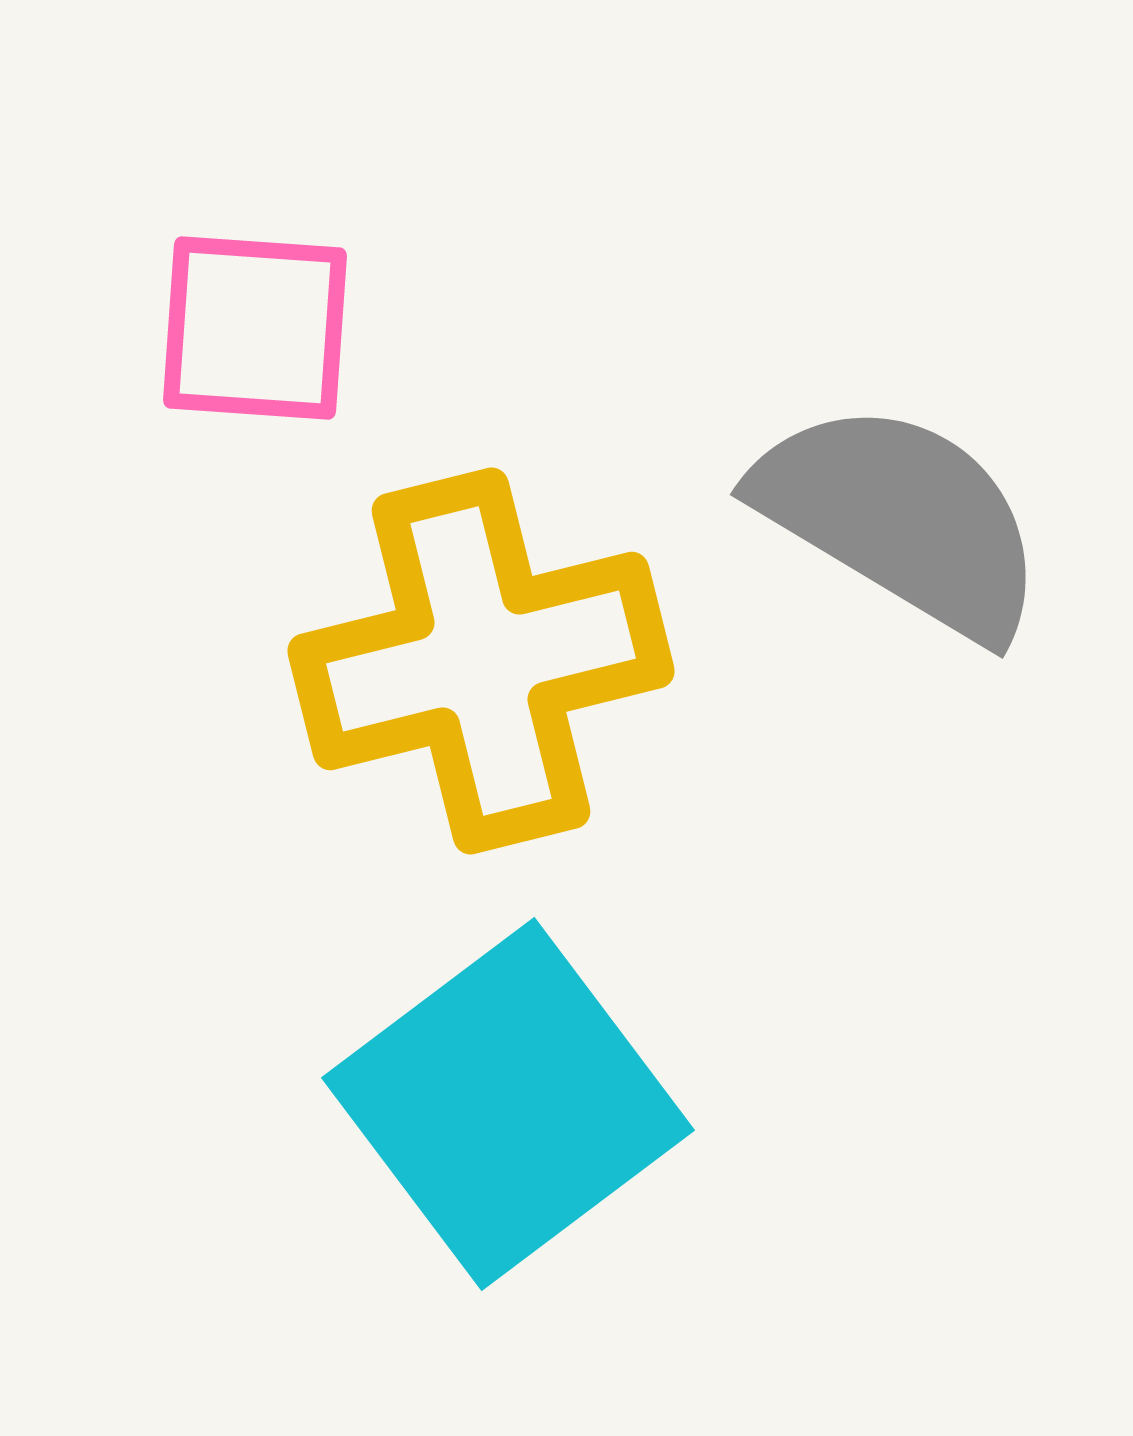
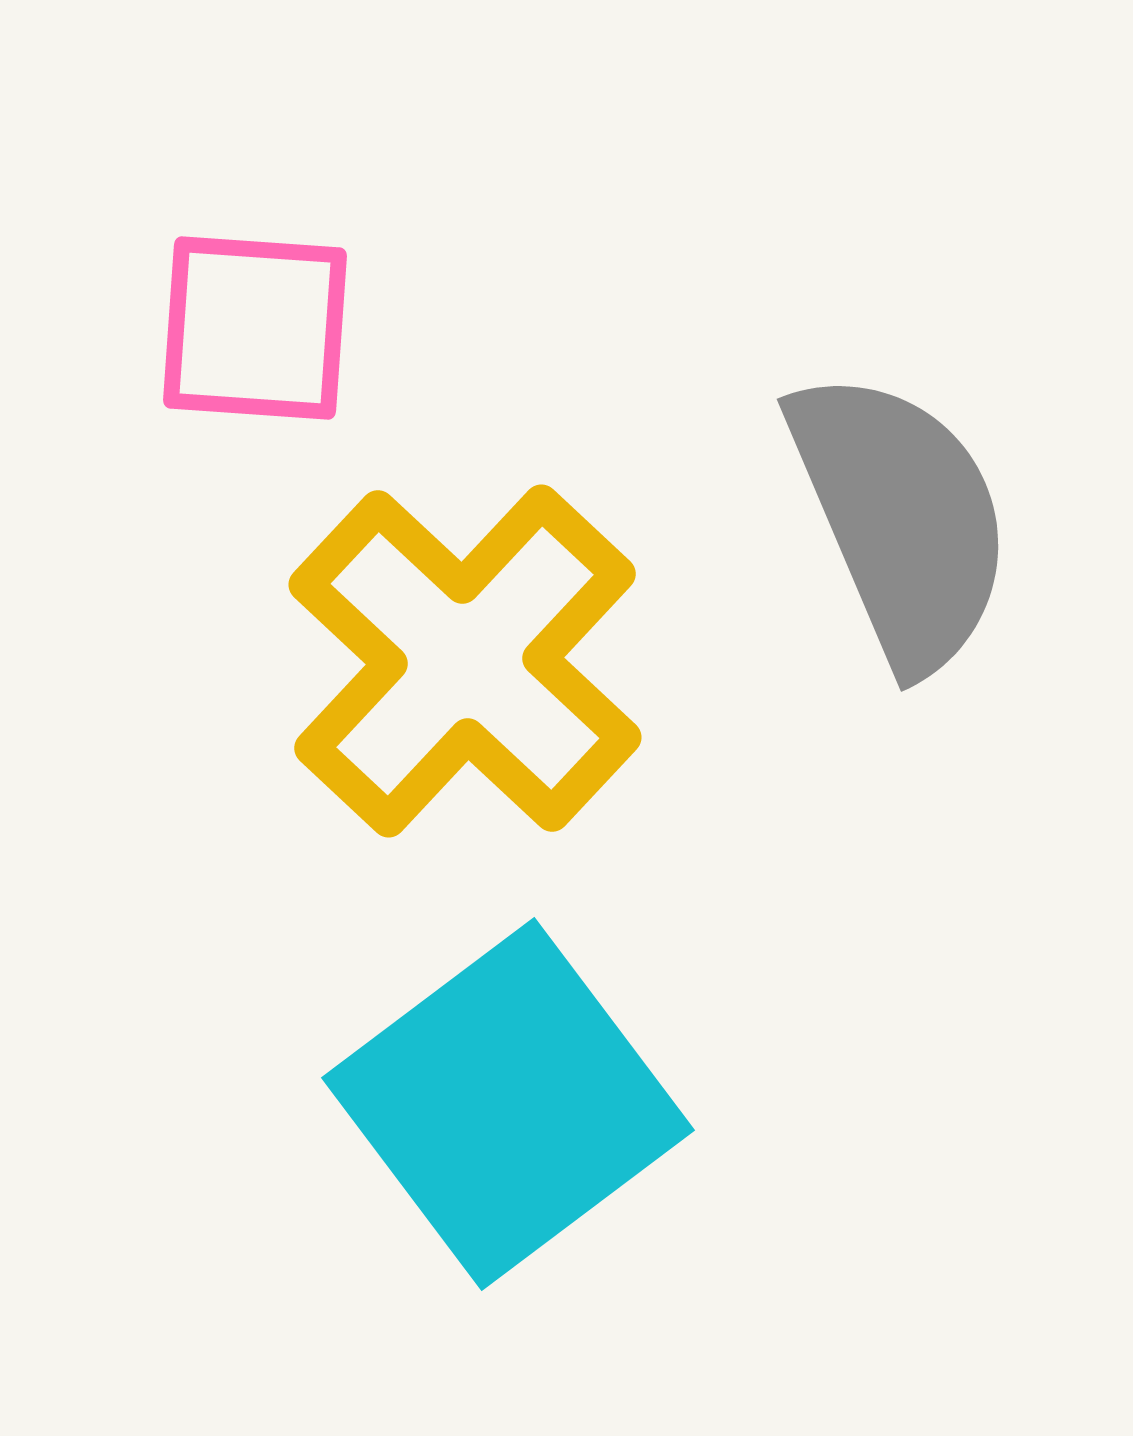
gray semicircle: rotated 36 degrees clockwise
yellow cross: moved 16 px left; rotated 33 degrees counterclockwise
